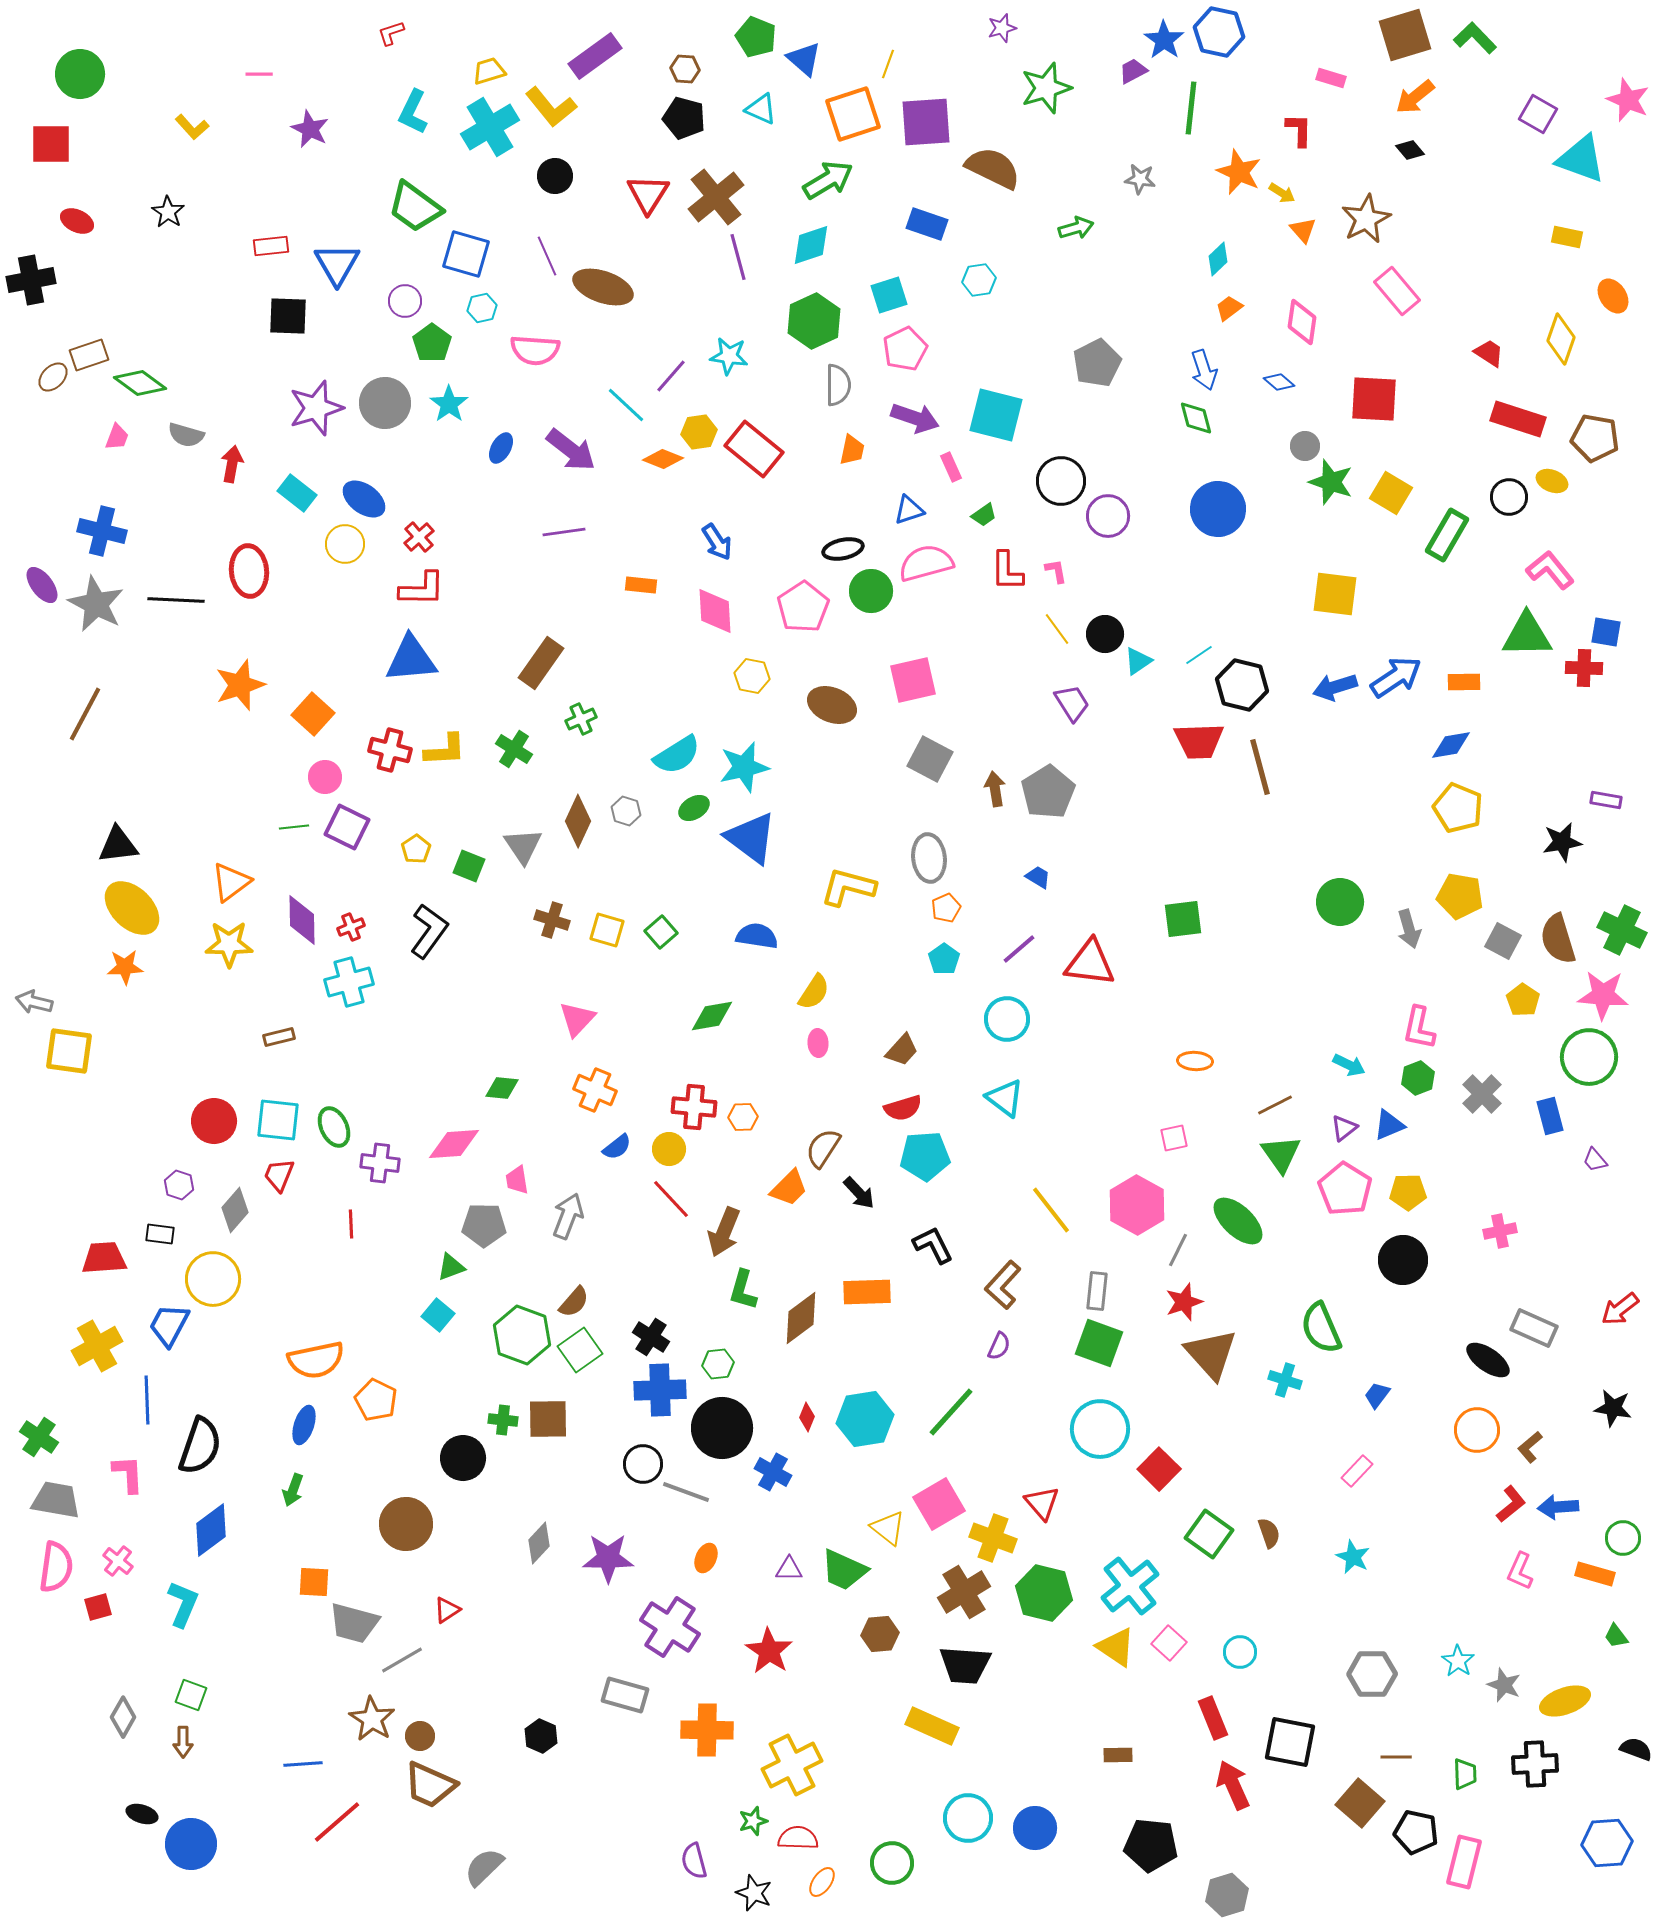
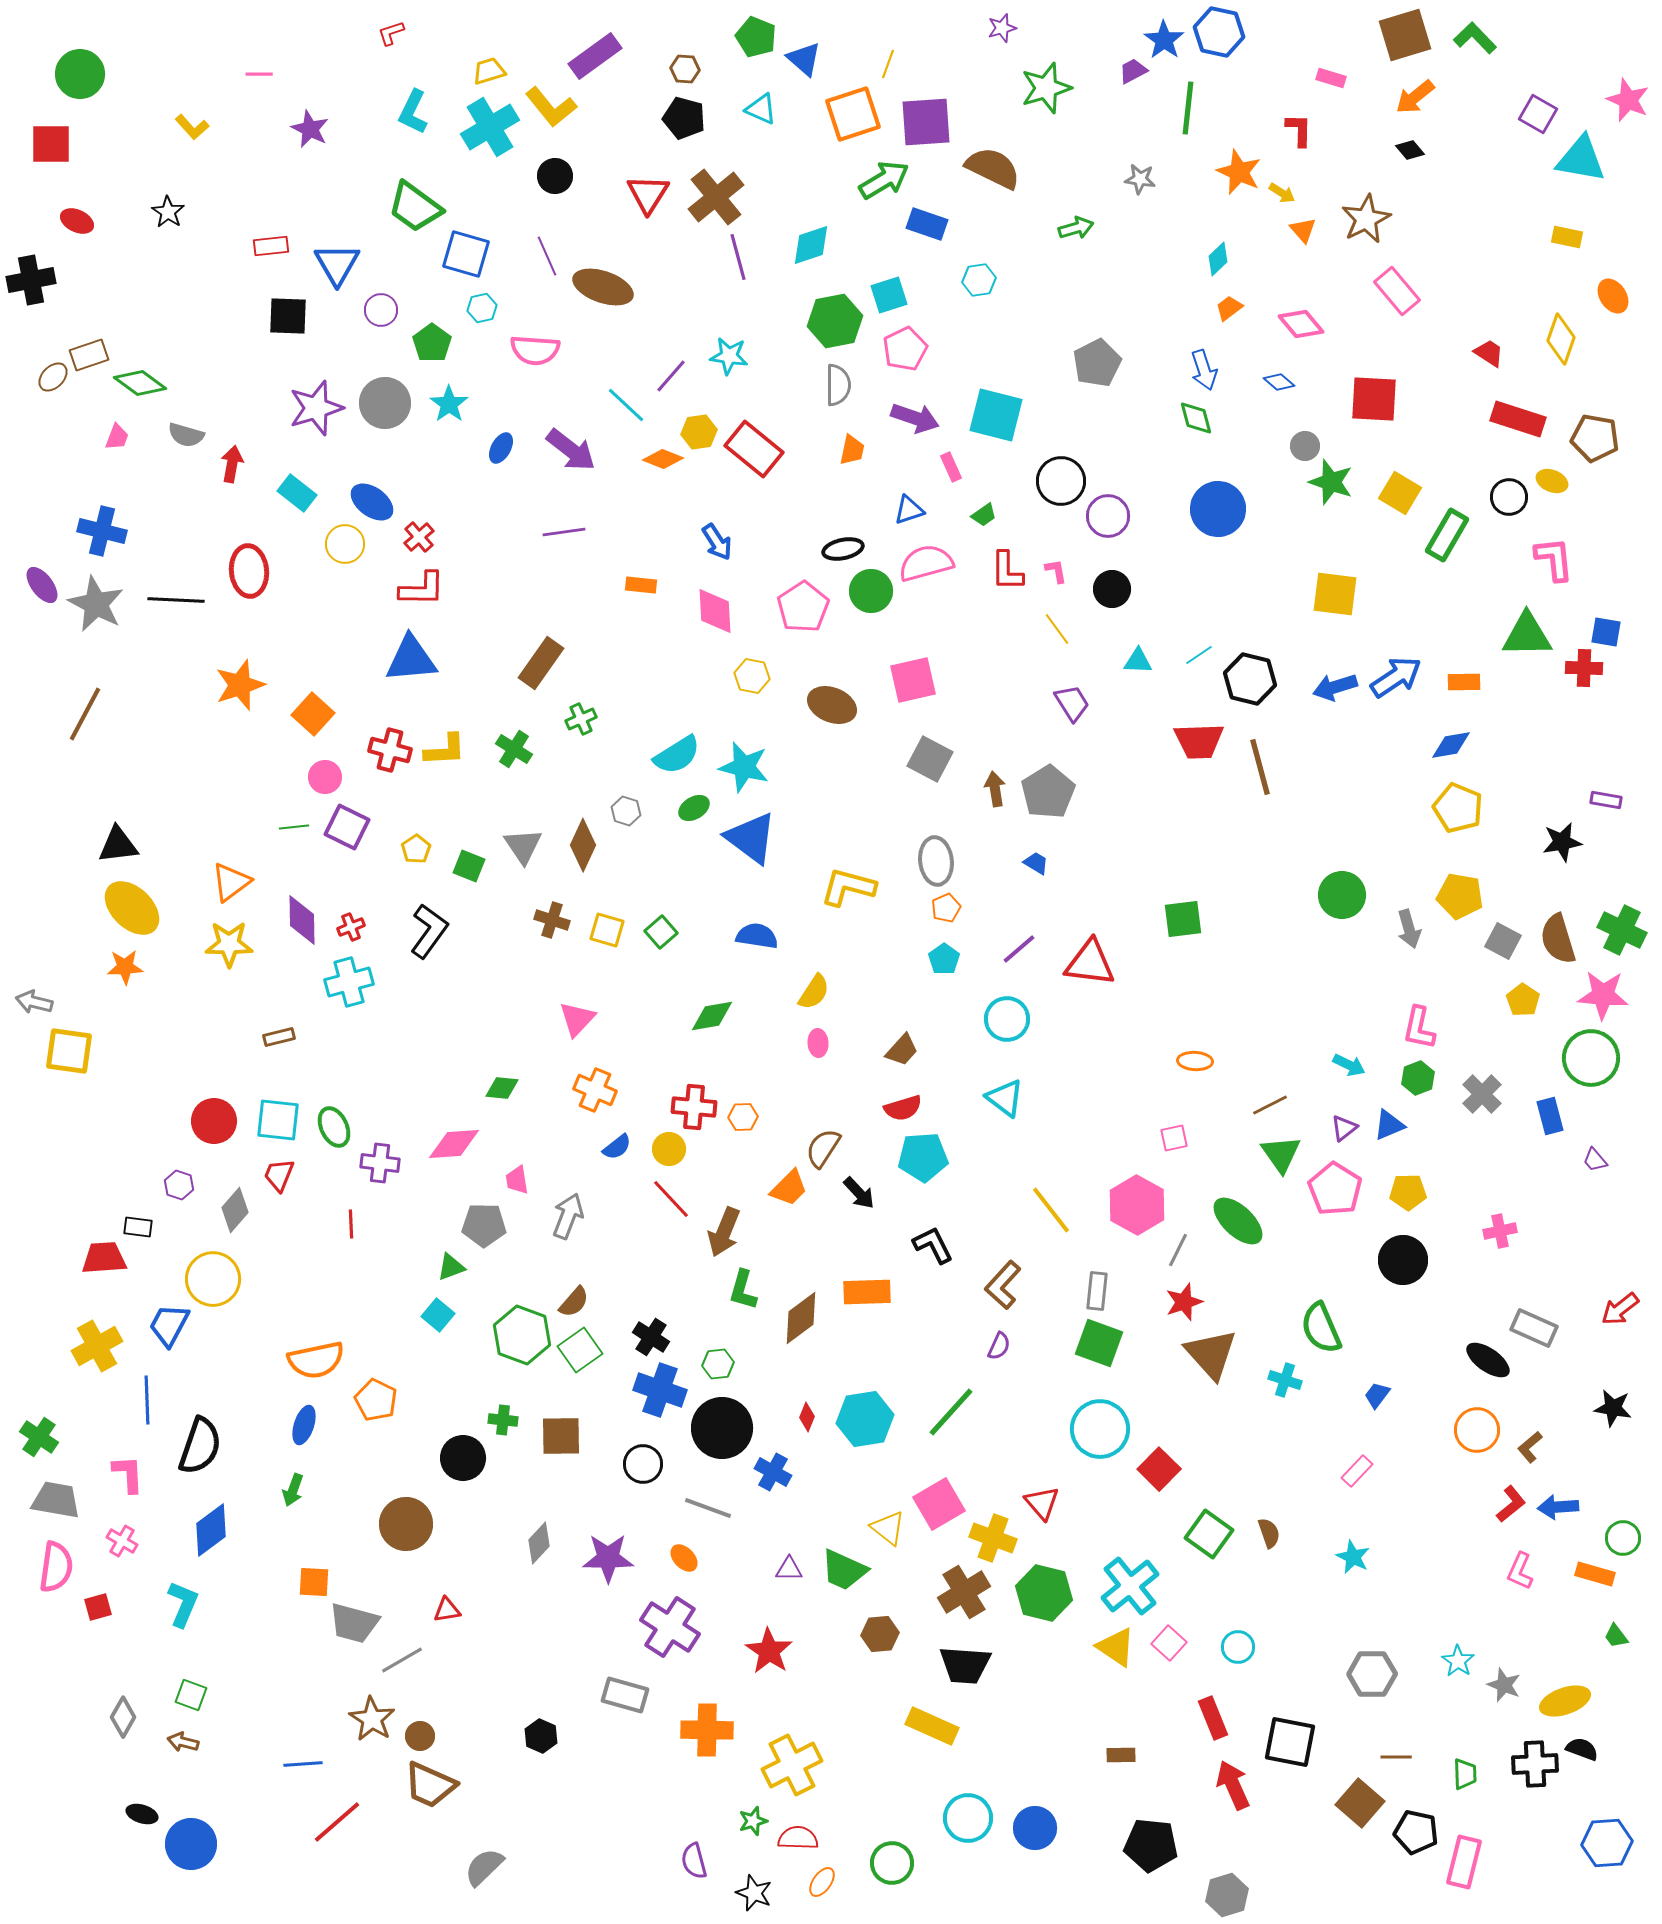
green line at (1191, 108): moved 3 px left
cyan triangle at (1581, 159): rotated 10 degrees counterclockwise
green arrow at (828, 180): moved 56 px right
purple circle at (405, 301): moved 24 px left, 9 px down
green hexagon at (814, 321): moved 21 px right; rotated 14 degrees clockwise
pink diamond at (1302, 322): moved 1 px left, 2 px down; rotated 48 degrees counterclockwise
yellow square at (1391, 493): moved 9 px right
blue ellipse at (364, 499): moved 8 px right, 3 px down
pink L-shape at (1550, 570): moved 4 px right, 11 px up; rotated 33 degrees clockwise
black circle at (1105, 634): moved 7 px right, 45 px up
cyan triangle at (1138, 661): rotated 36 degrees clockwise
black hexagon at (1242, 685): moved 8 px right, 6 px up
cyan star at (744, 767): rotated 27 degrees clockwise
brown diamond at (578, 821): moved 5 px right, 24 px down
gray ellipse at (929, 858): moved 7 px right, 3 px down
blue trapezoid at (1038, 877): moved 2 px left, 14 px up
green circle at (1340, 902): moved 2 px right, 7 px up
green circle at (1589, 1057): moved 2 px right, 1 px down
brown line at (1275, 1105): moved 5 px left
cyan pentagon at (925, 1156): moved 2 px left, 1 px down
pink pentagon at (1345, 1189): moved 10 px left
black rectangle at (160, 1234): moved 22 px left, 7 px up
blue cross at (660, 1390): rotated 21 degrees clockwise
brown square at (548, 1419): moved 13 px right, 17 px down
gray line at (686, 1492): moved 22 px right, 16 px down
orange ellipse at (706, 1558): moved 22 px left; rotated 68 degrees counterclockwise
pink cross at (118, 1561): moved 4 px right, 20 px up; rotated 8 degrees counterclockwise
red triangle at (447, 1610): rotated 24 degrees clockwise
cyan circle at (1240, 1652): moved 2 px left, 5 px up
brown arrow at (183, 1742): rotated 104 degrees clockwise
black semicircle at (1636, 1749): moved 54 px left
brown rectangle at (1118, 1755): moved 3 px right
